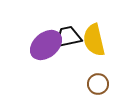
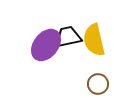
purple ellipse: rotated 12 degrees counterclockwise
